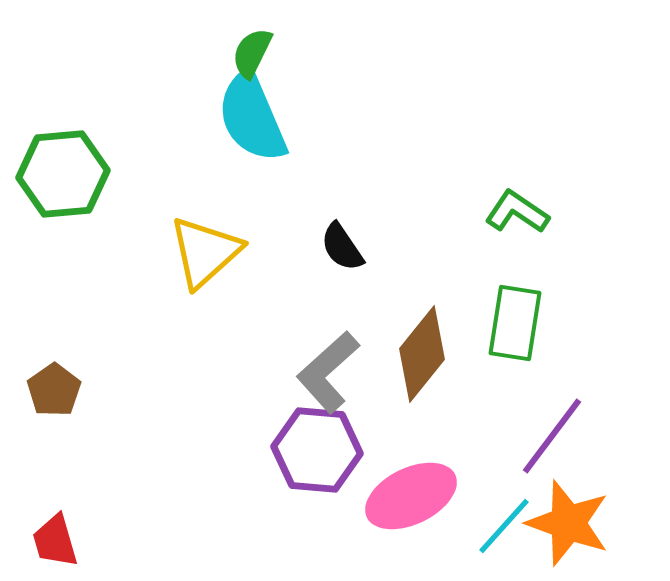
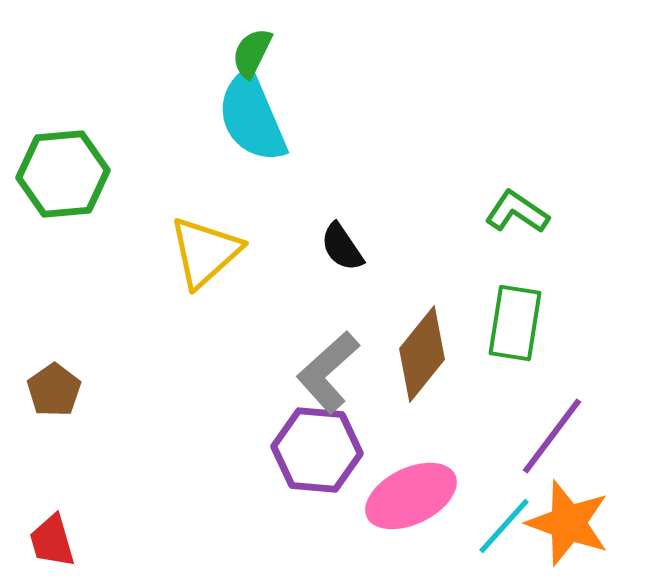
red trapezoid: moved 3 px left
